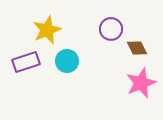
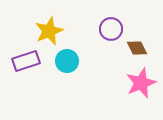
yellow star: moved 2 px right, 1 px down
purple rectangle: moved 1 px up
